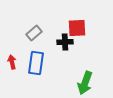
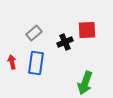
red square: moved 10 px right, 2 px down
black cross: rotated 21 degrees counterclockwise
